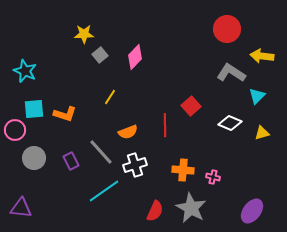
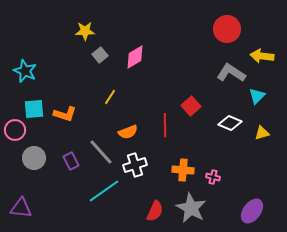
yellow star: moved 1 px right, 3 px up
pink diamond: rotated 15 degrees clockwise
